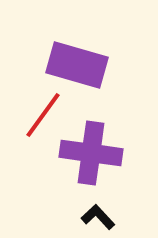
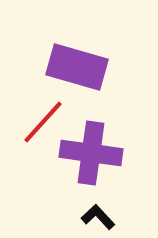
purple rectangle: moved 2 px down
red line: moved 7 px down; rotated 6 degrees clockwise
